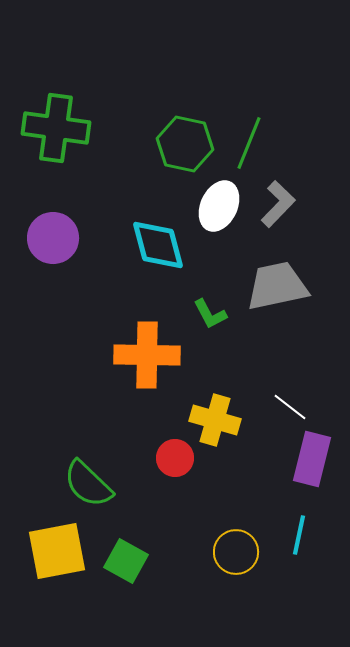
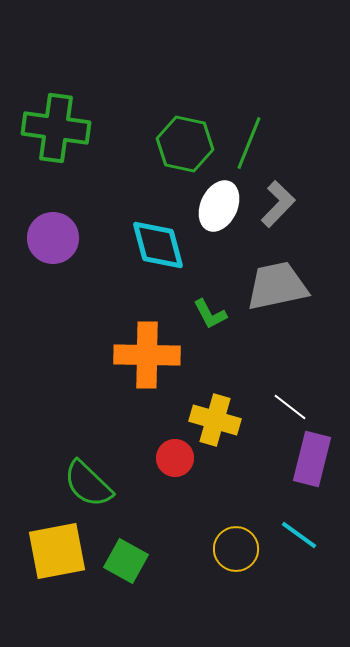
cyan line: rotated 66 degrees counterclockwise
yellow circle: moved 3 px up
